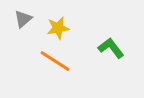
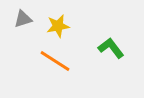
gray triangle: rotated 24 degrees clockwise
yellow star: moved 2 px up
